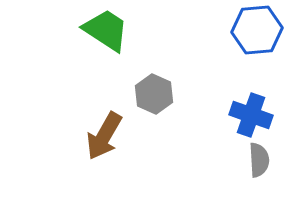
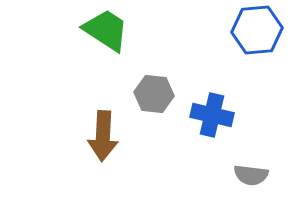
gray hexagon: rotated 18 degrees counterclockwise
blue cross: moved 39 px left; rotated 6 degrees counterclockwise
brown arrow: moved 1 px left; rotated 27 degrees counterclockwise
gray semicircle: moved 8 px left, 15 px down; rotated 100 degrees clockwise
